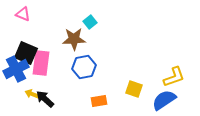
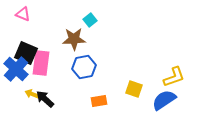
cyan square: moved 2 px up
blue cross: rotated 20 degrees counterclockwise
